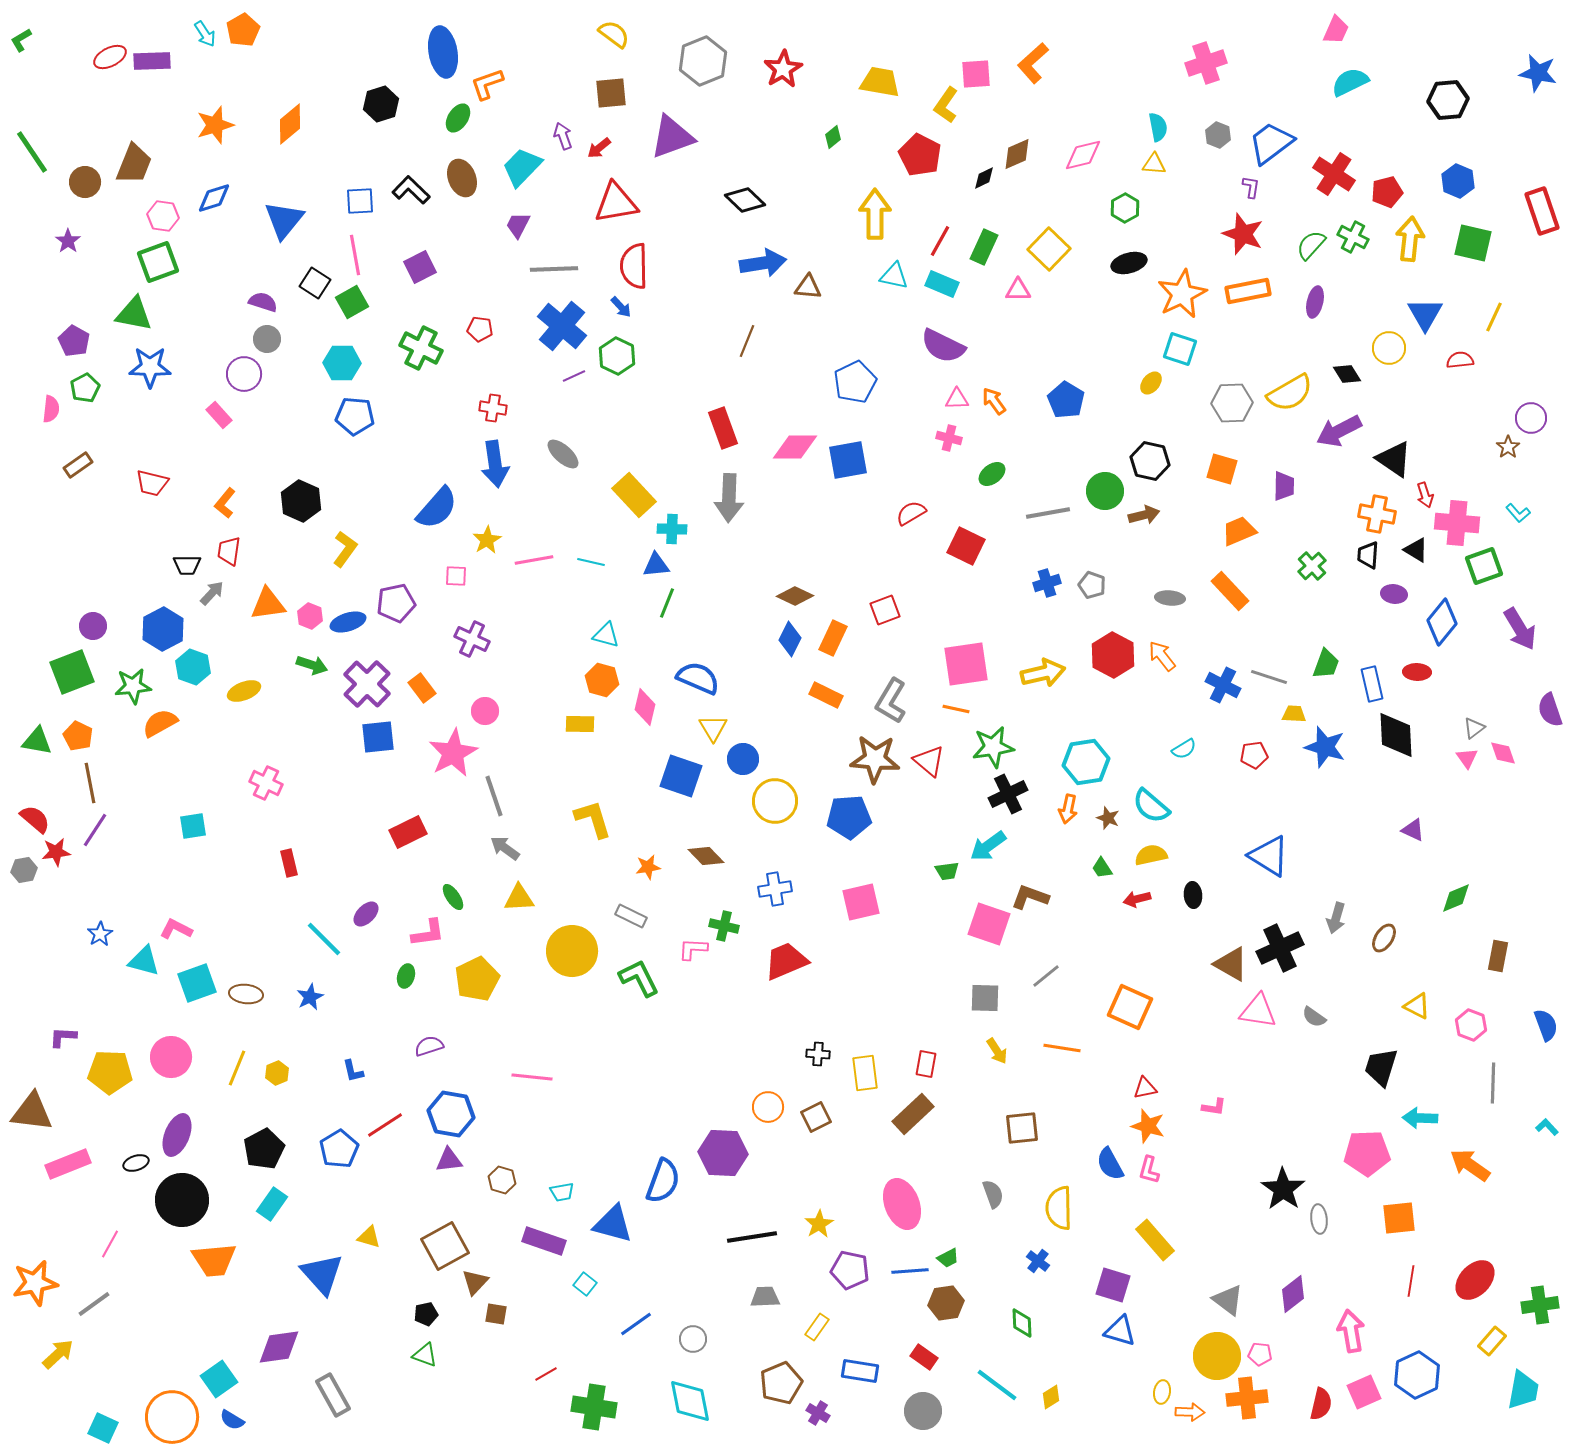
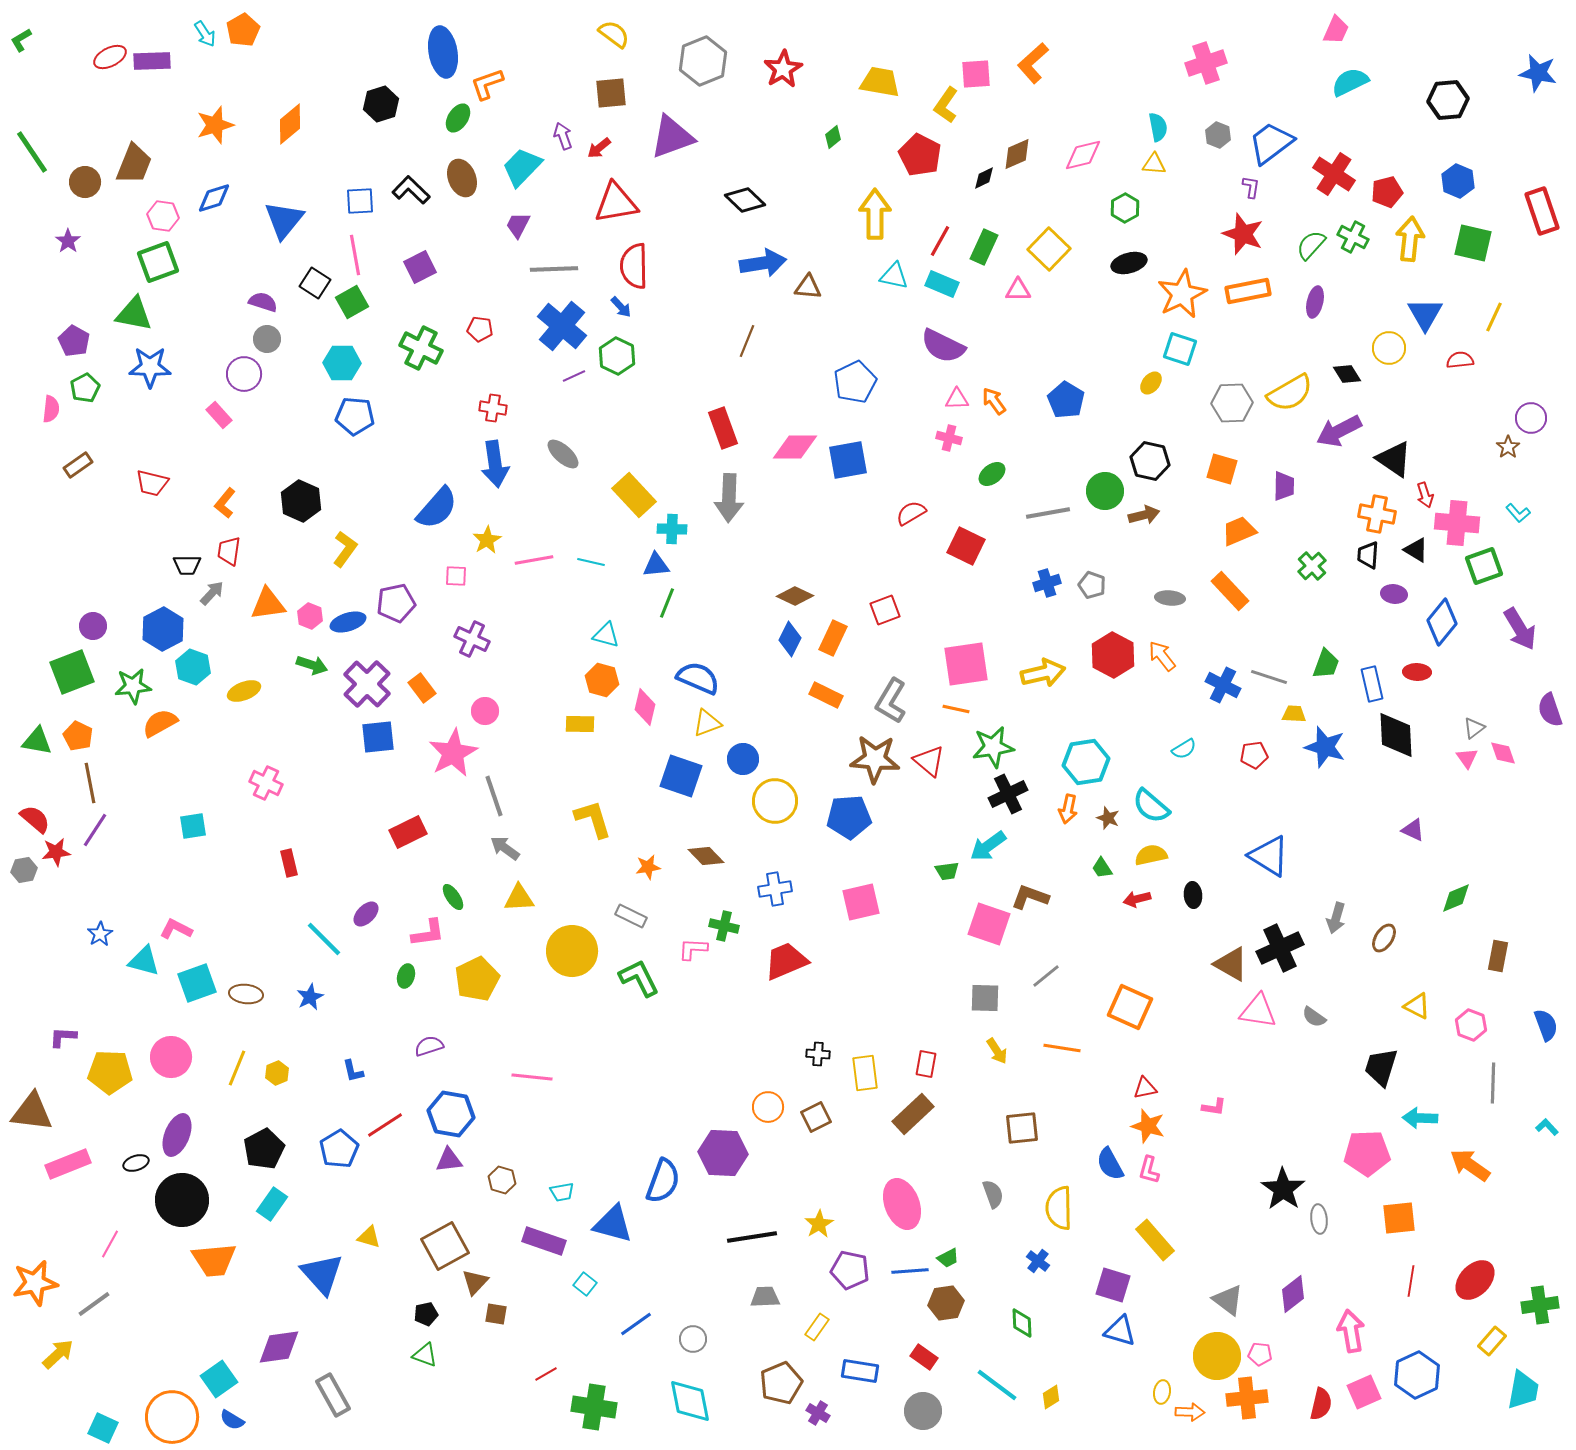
yellow triangle at (713, 728): moved 6 px left, 5 px up; rotated 40 degrees clockwise
